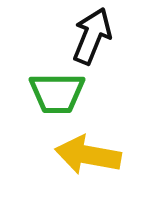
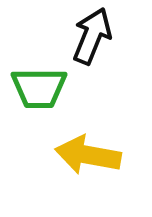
green trapezoid: moved 18 px left, 5 px up
